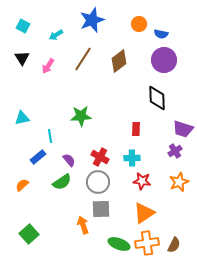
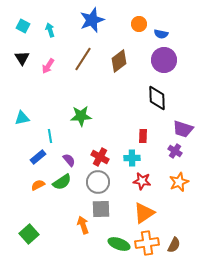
cyan arrow: moved 6 px left, 5 px up; rotated 104 degrees clockwise
red rectangle: moved 7 px right, 7 px down
purple cross: rotated 24 degrees counterclockwise
orange semicircle: moved 16 px right; rotated 16 degrees clockwise
